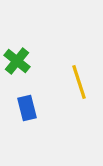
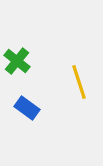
blue rectangle: rotated 40 degrees counterclockwise
